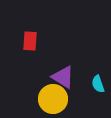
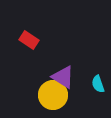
red rectangle: moved 1 px left, 1 px up; rotated 60 degrees counterclockwise
yellow circle: moved 4 px up
